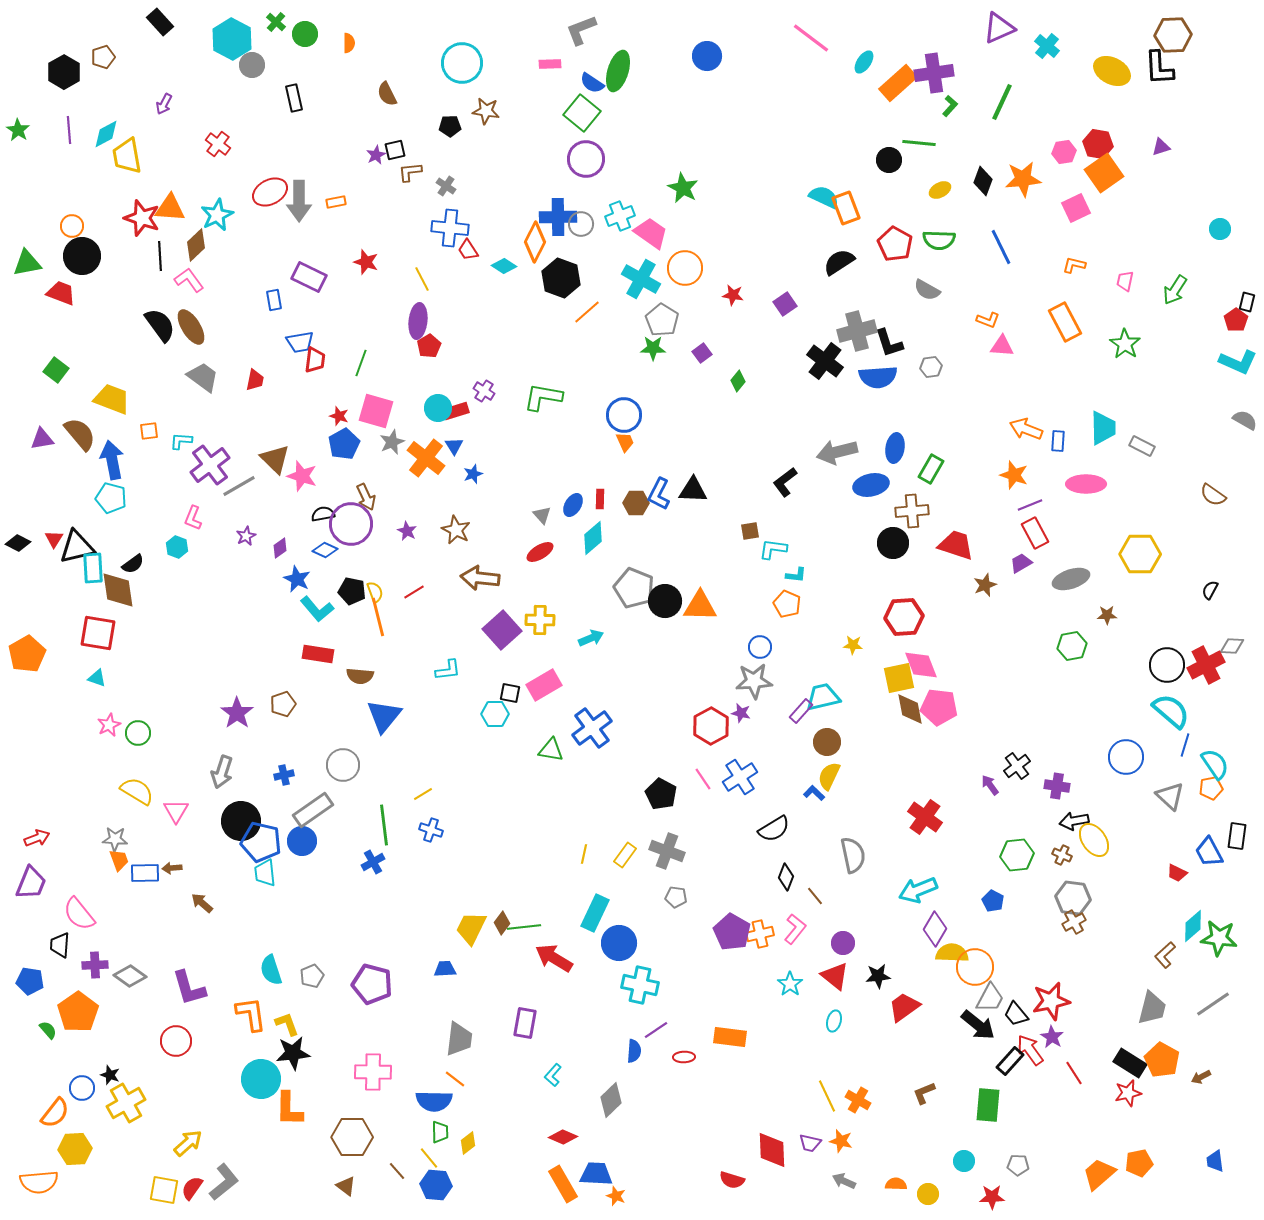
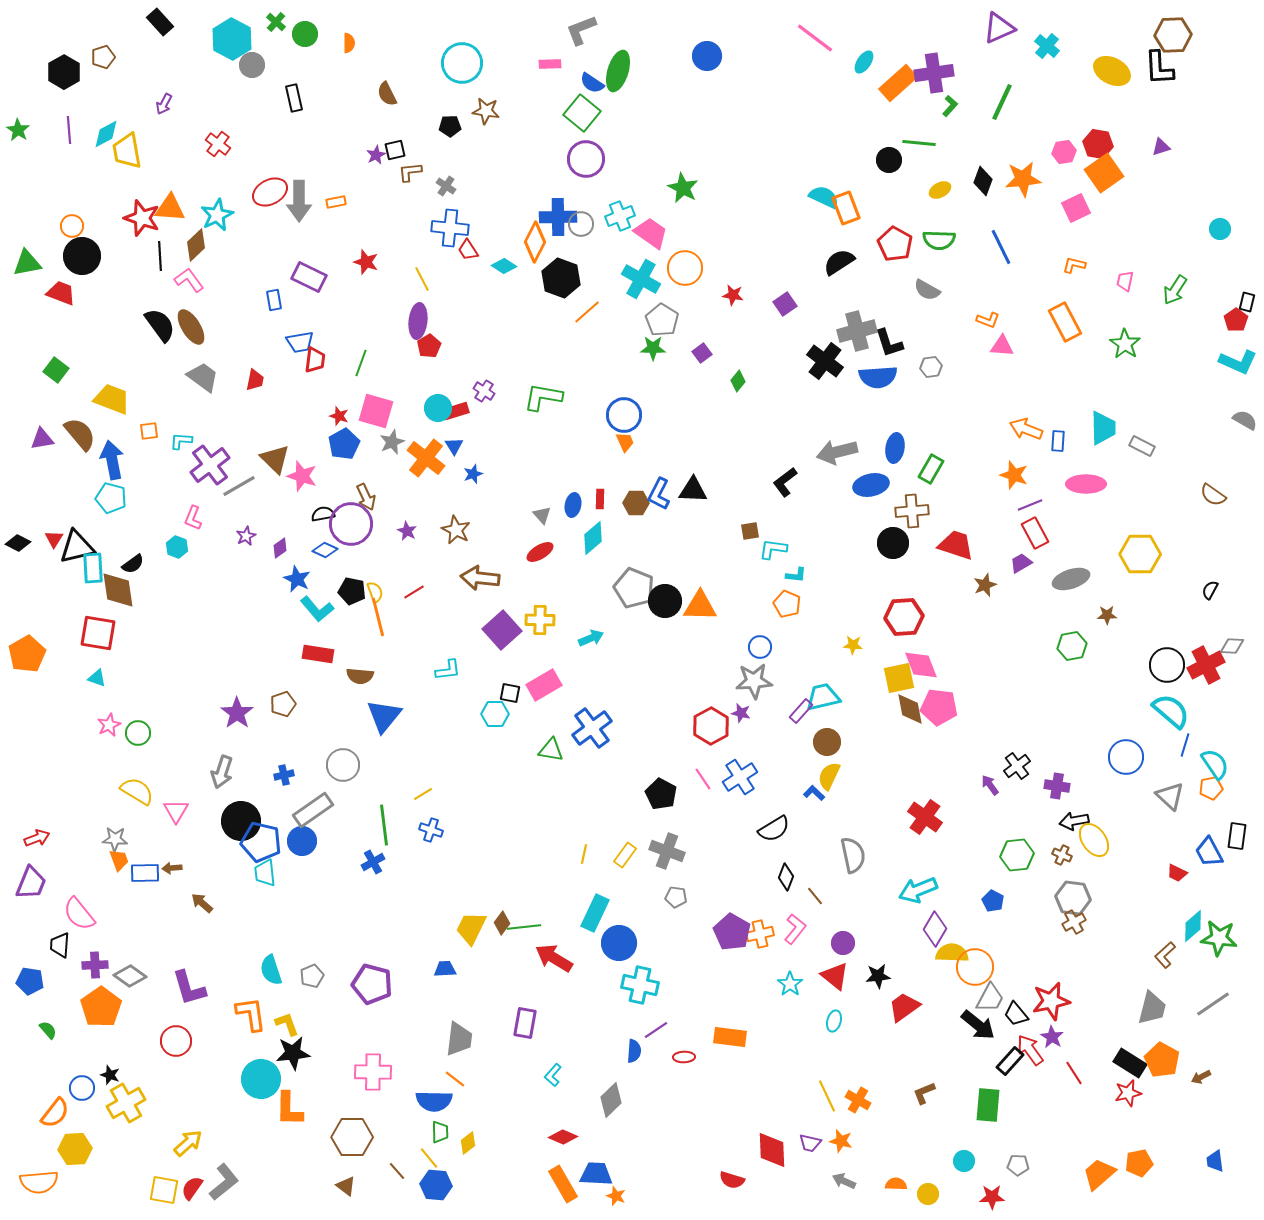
pink line at (811, 38): moved 4 px right
yellow trapezoid at (127, 156): moved 5 px up
blue ellipse at (573, 505): rotated 20 degrees counterclockwise
orange pentagon at (78, 1012): moved 23 px right, 5 px up
